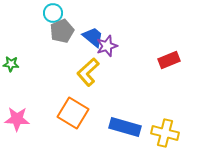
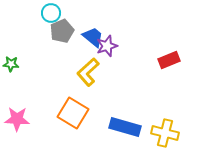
cyan circle: moved 2 px left
